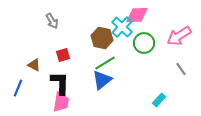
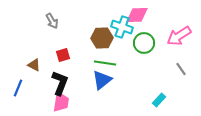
cyan cross: rotated 25 degrees counterclockwise
brown hexagon: rotated 15 degrees counterclockwise
green line: rotated 40 degrees clockwise
black L-shape: rotated 20 degrees clockwise
